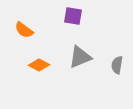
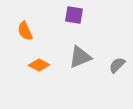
purple square: moved 1 px right, 1 px up
orange semicircle: moved 1 px right, 1 px down; rotated 30 degrees clockwise
gray semicircle: rotated 36 degrees clockwise
